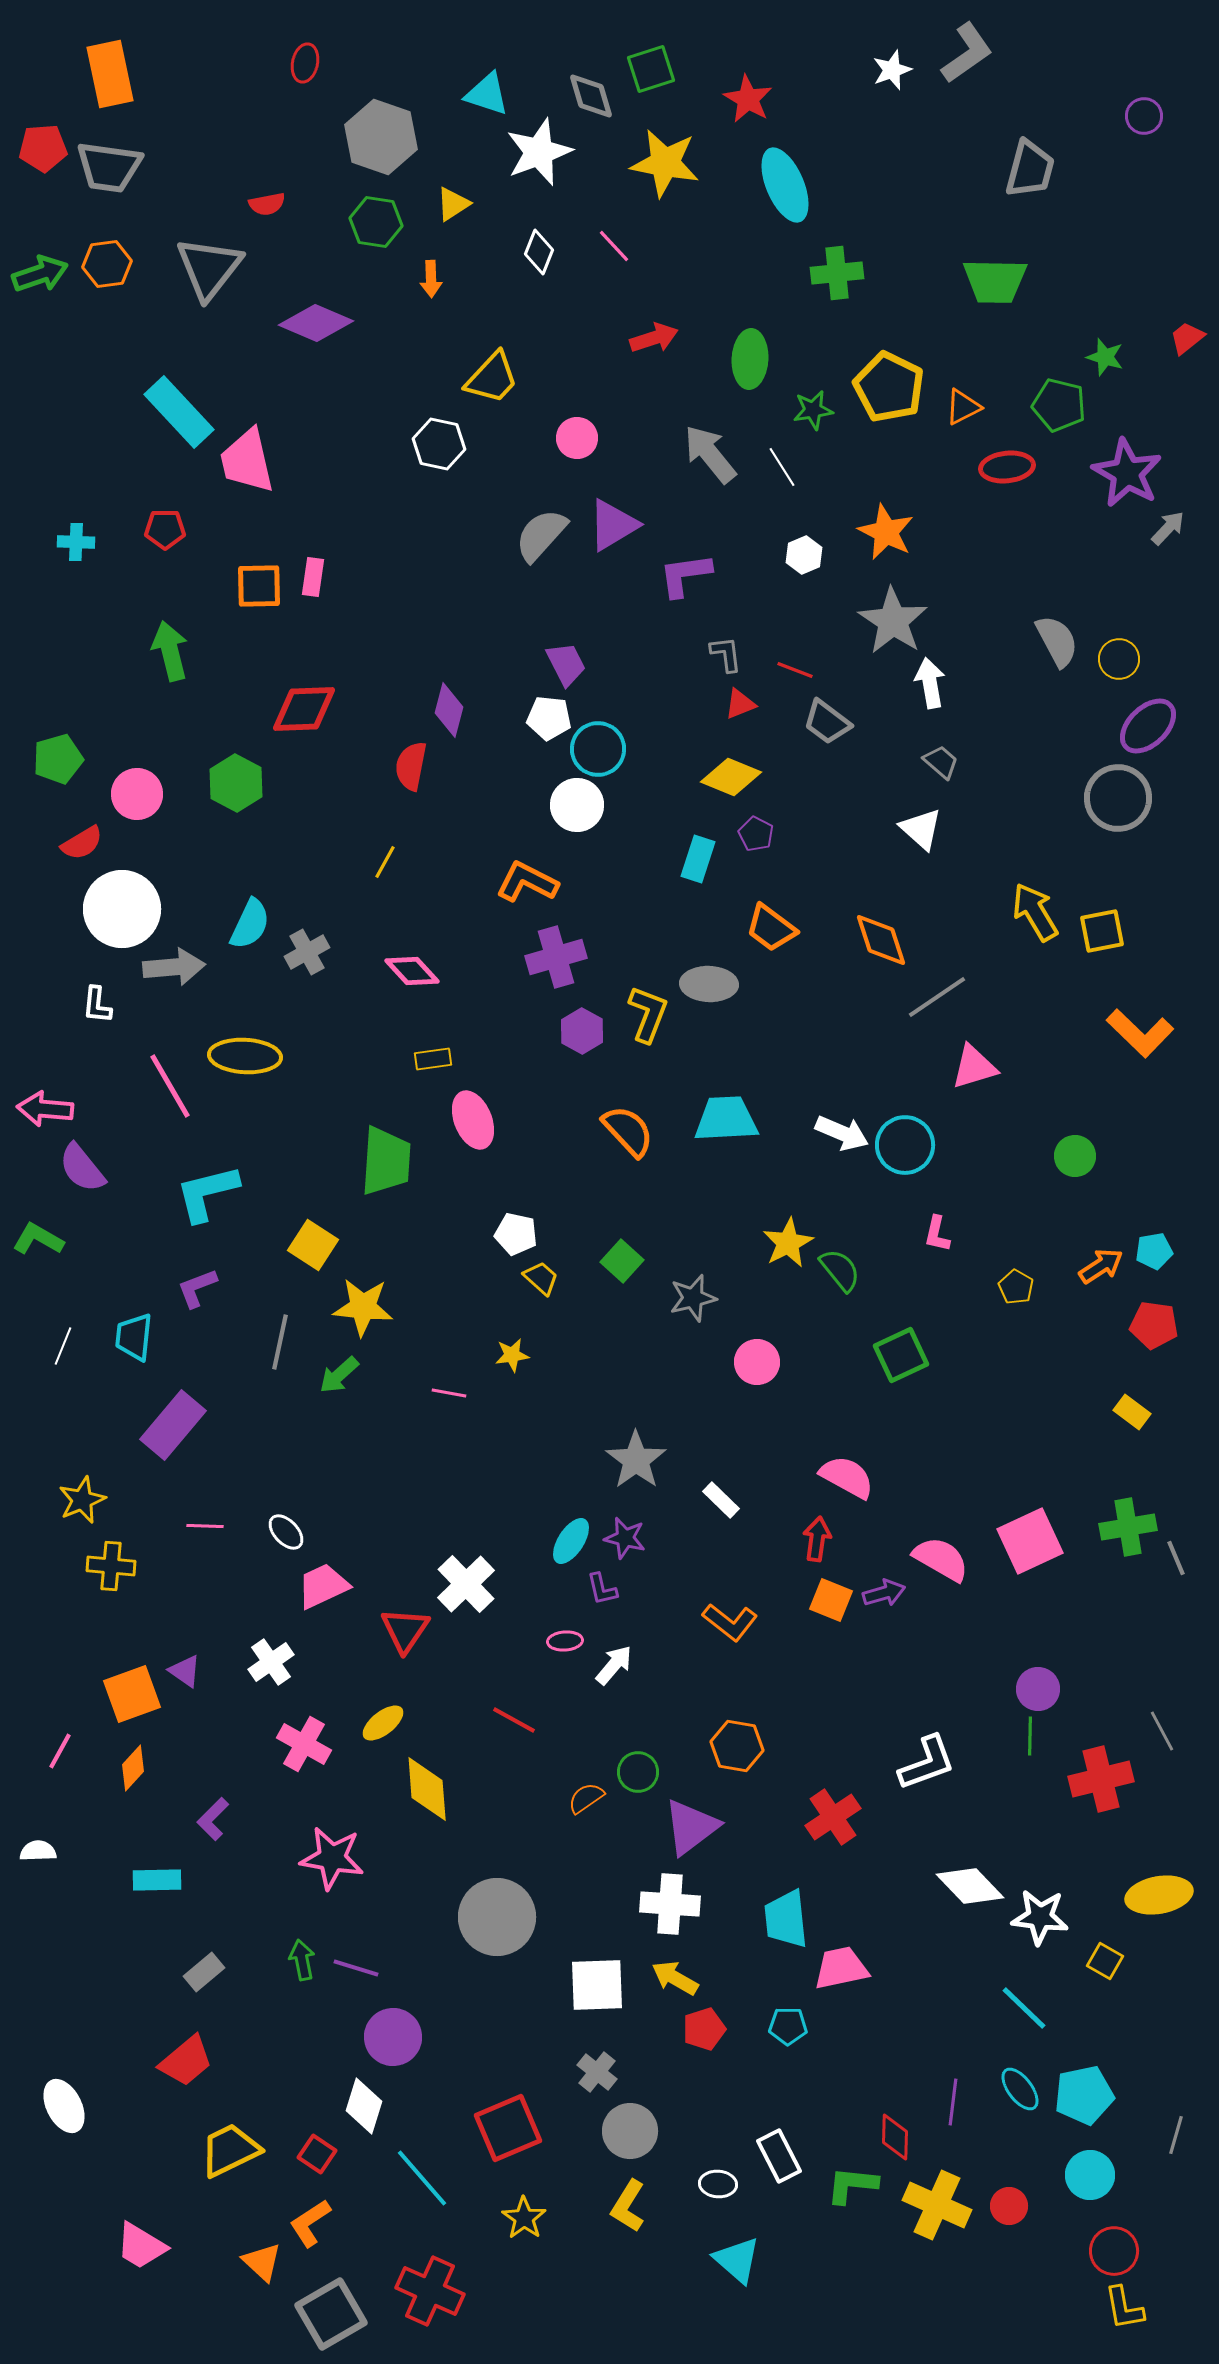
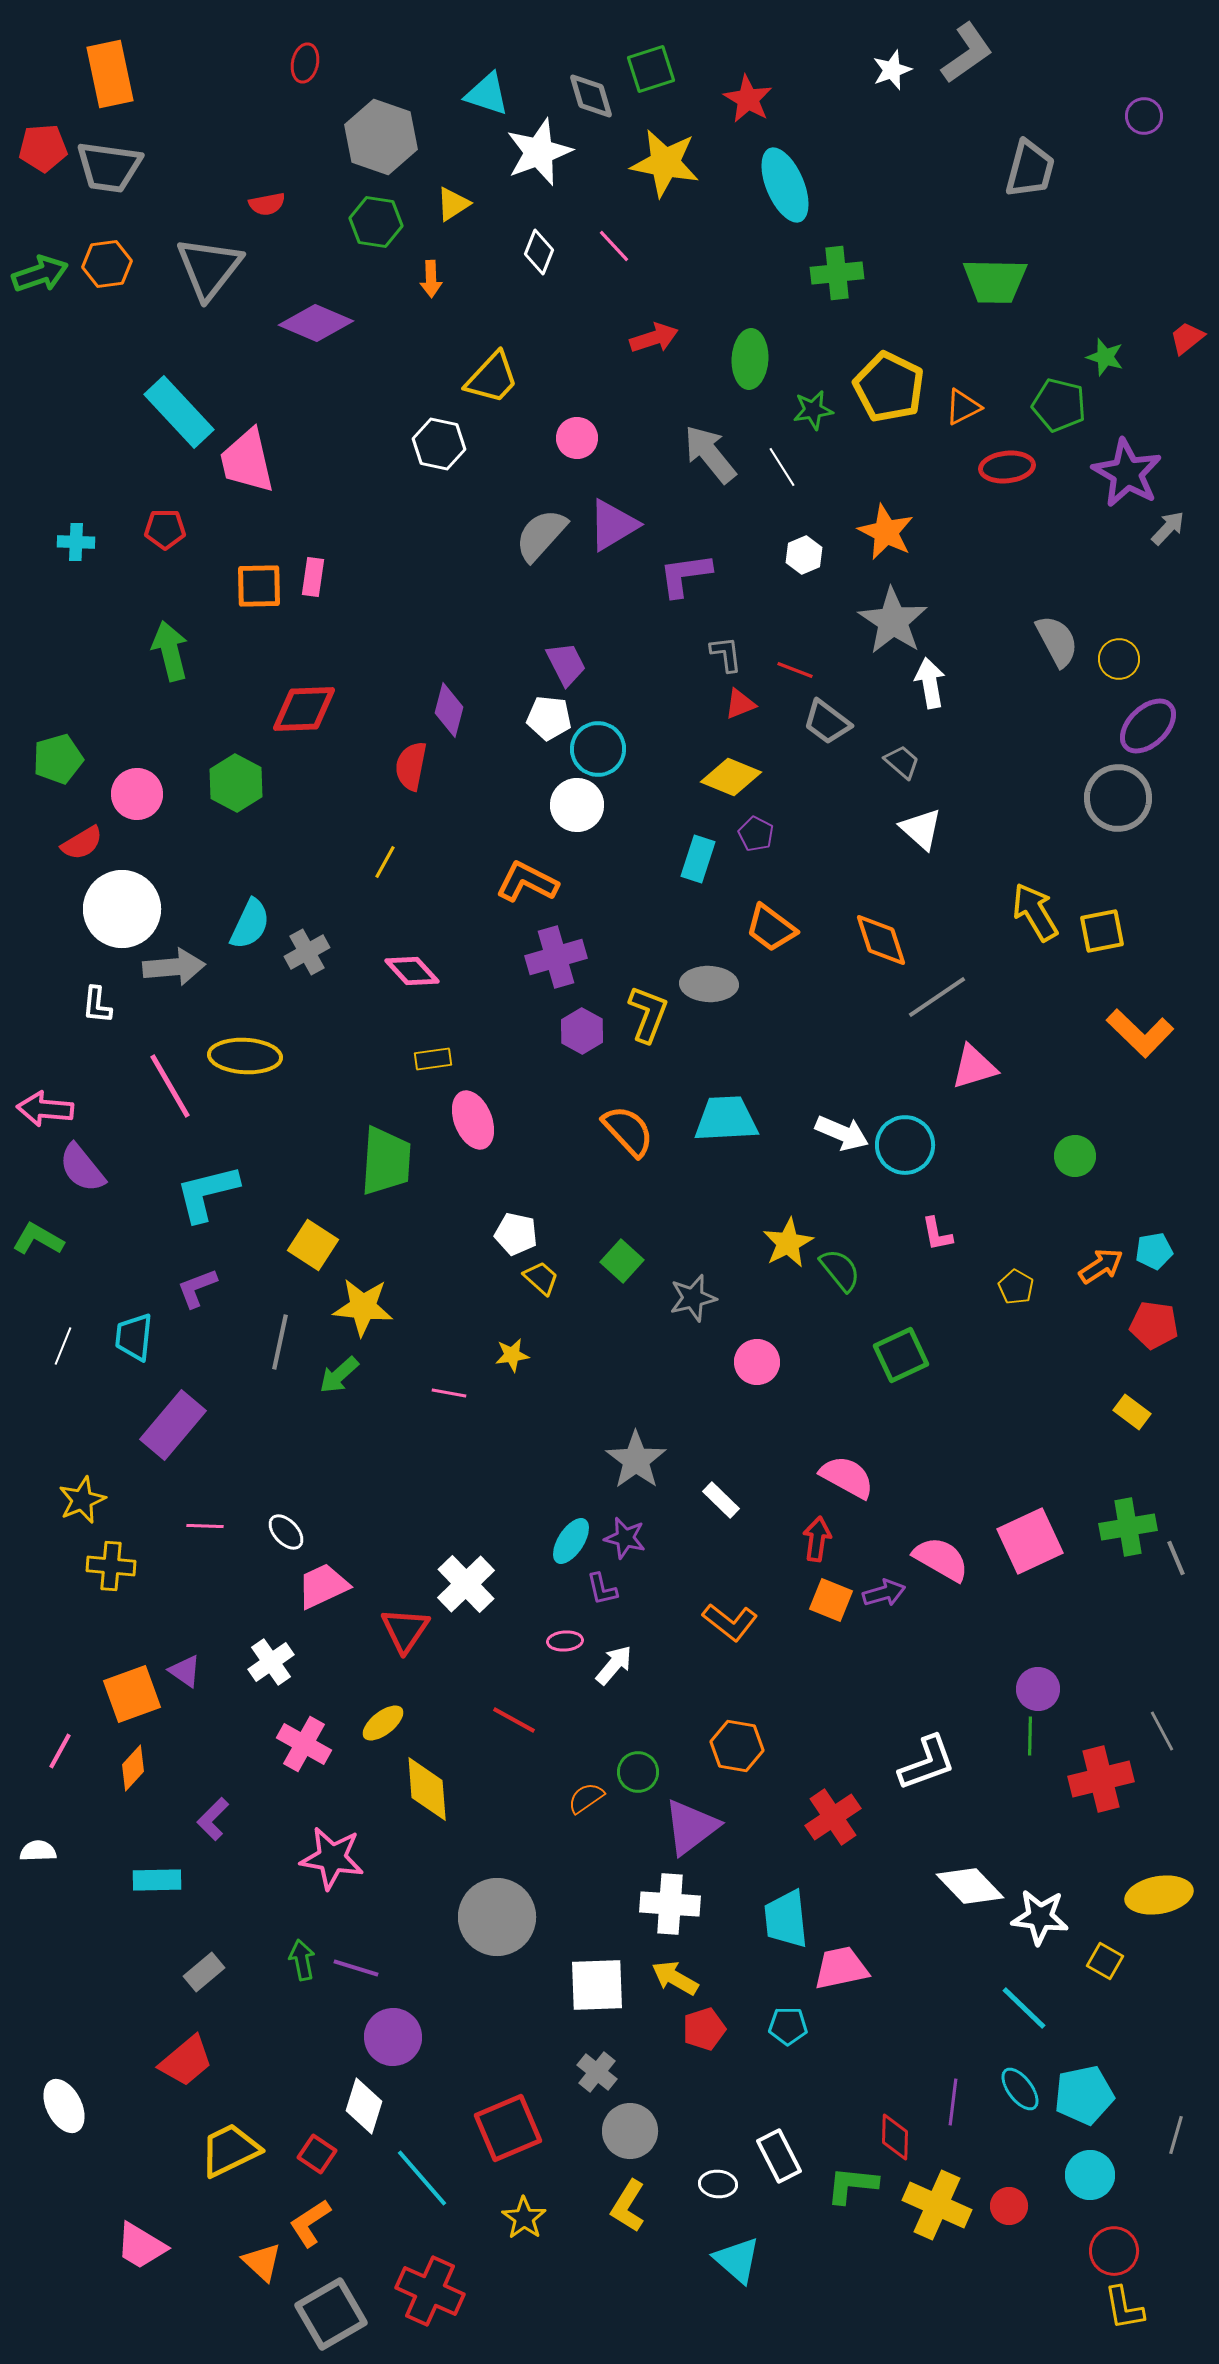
gray trapezoid at (941, 762): moved 39 px left
pink L-shape at (937, 1234): rotated 24 degrees counterclockwise
